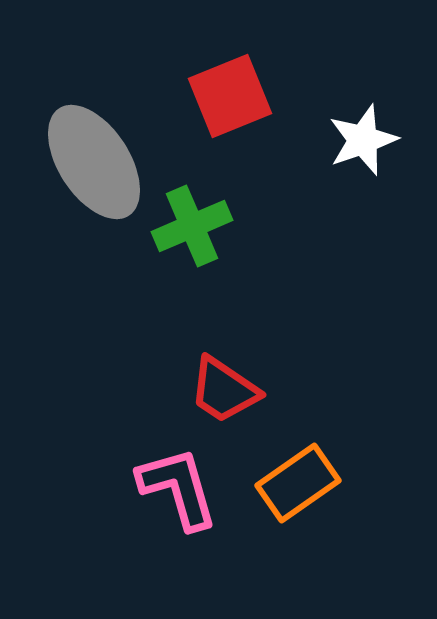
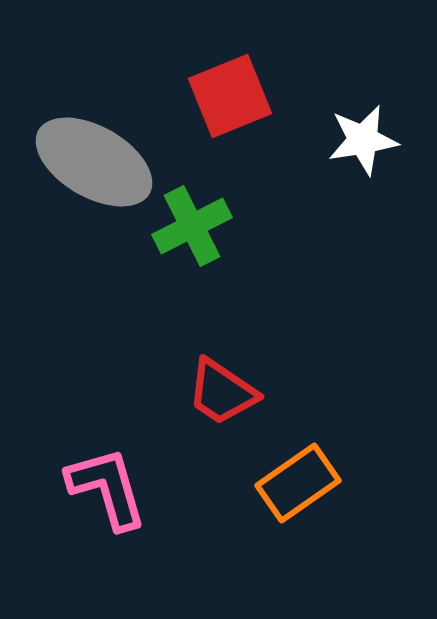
white star: rotated 10 degrees clockwise
gray ellipse: rotated 27 degrees counterclockwise
green cross: rotated 4 degrees counterclockwise
red trapezoid: moved 2 px left, 2 px down
pink L-shape: moved 71 px left
